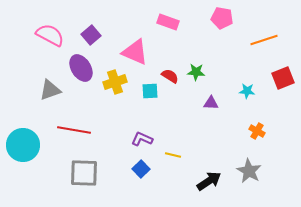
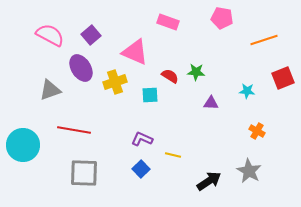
cyan square: moved 4 px down
